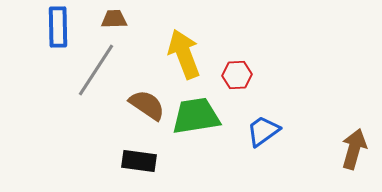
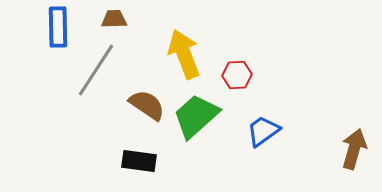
green trapezoid: rotated 33 degrees counterclockwise
